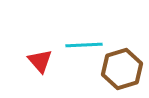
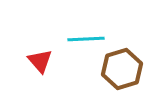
cyan line: moved 2 px right, 6 px up
